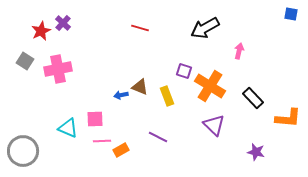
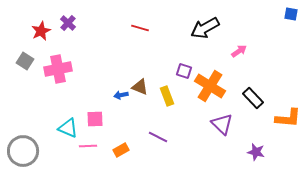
purple cross: moved 5 px right
pink arrow: rotated 42 degrees clockwise
purple triangle: moved 8 px right, 1 px up
pink line: moved 14 px left, 5 px down
